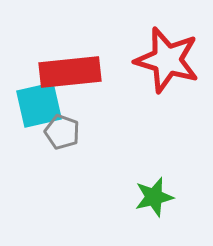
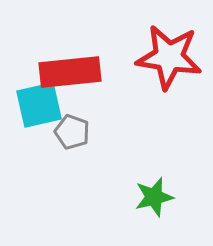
red star: moved 2 px right, 3 px up; rotated 8 degrees counterclockwise
gray pentagon: moved 10 px right
